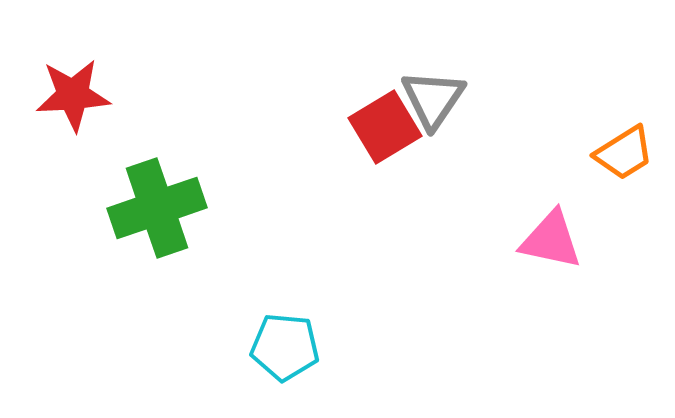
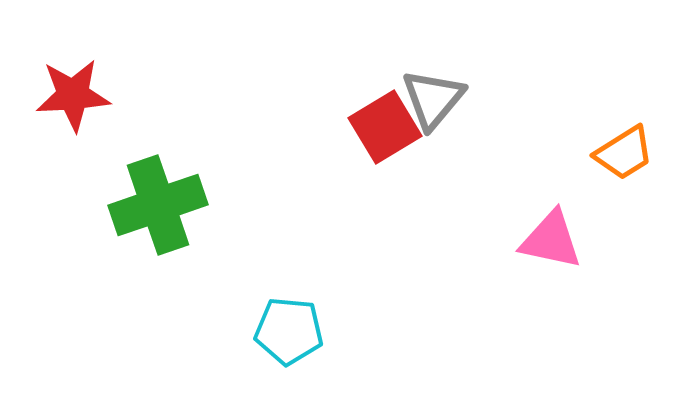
gray triangle: rotated 6 degrees clockwise
green cross: moved 1 px right, 3 px up
cyan pentagon: moved 4 px right, 16 px up
